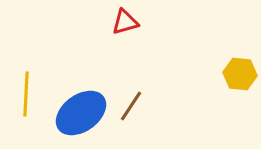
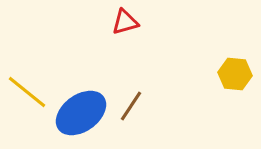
yellow hexagon: moved 5 px left
yellow line: moved 1 px right, 2 px up; rotated 54 degrees counterclockwise
